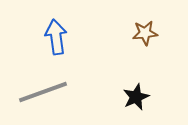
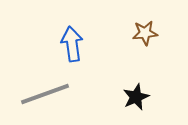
blue arrow: moved 16 px right, 7 px down
gray line: moved 2 px right, 2 px down
